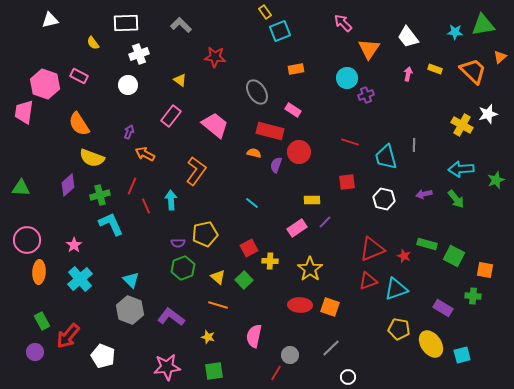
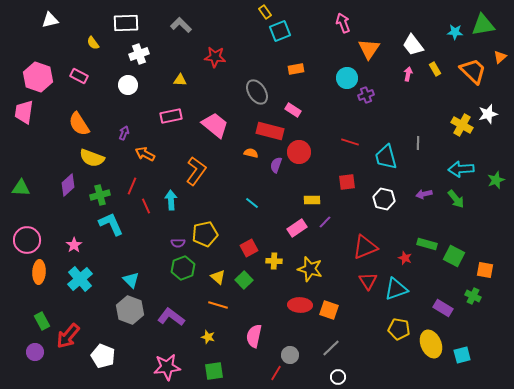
pink arrow at (343, 23): rotated 24 degrees clockwise
white trapezoid at (408, 37): moved 5 px right, 8 px down
yellow rectangle at (435, 69): rotated 40 degrees clockwise
yellow triangle at (180, 80): rotated 32 degrees counterclockwise
pink hexagon at (45, 84): moved 7 px left, 7 px up
pink rectangle at (171, 116): rotated 40 degrees clockwise
purple arrow at (129, 132): moved 5 px left, 1 px down
gray line at (414, 145): moved 4 px right, 2 px up
orange semicircle at (254, 153): moved 3 px left
red triangle at (372, 249): moved 7 px left, 2 px up
red star at (404, 256): moved 1 px right, 2 px down
yellow cross at (270, 261): moved 4 px right
yellow star at (310, 269): rotated 20 degrees counterclockwise
red triangle at (368, 281): rotated 42 degrees counterclockwise
green cross at (473, 296): rotated 21 degrees clockwise
orange square at (330, 307): moved 1 px left, 3 px down
yellow ellipse at (431, 344): rotated 12 degrees clockwise
white circle at (348, 377): moved 10 px left
